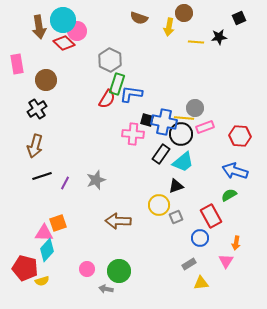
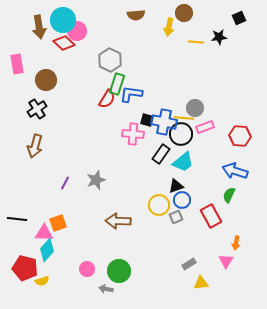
brown semicircle at (139, 18): moved 3 px left, 3 px up; rotated 24 degrees counterclockwise
black line at (42, 176): moved 25 px left, 43 px down; rotated 24 degrees clockwise
green semicircle at (229, 195): rotated 35 degrees counterclockwise
blue circle at (200, 238): moved 18 px left, 38 px up
